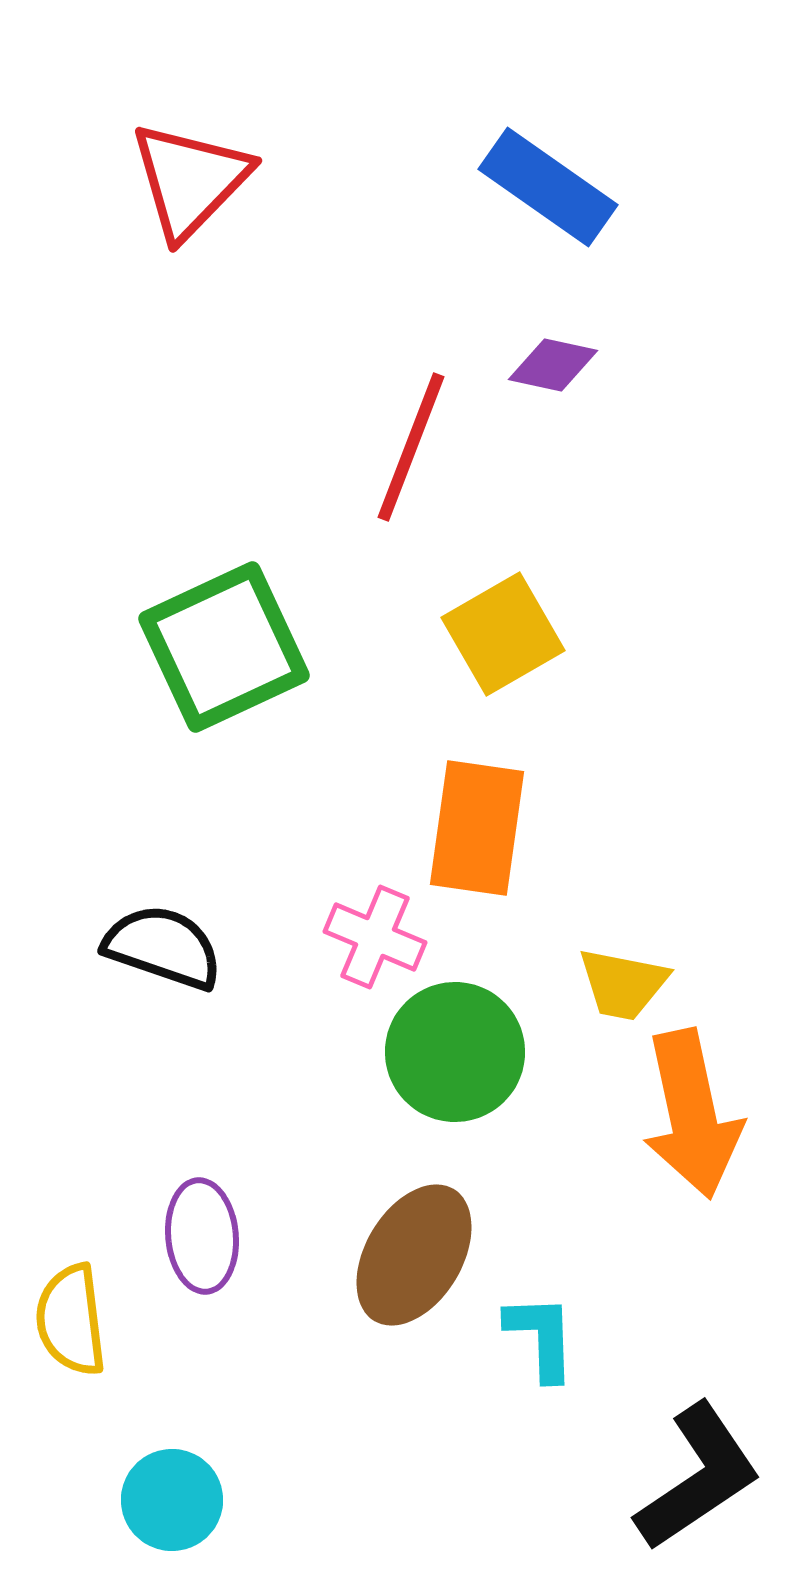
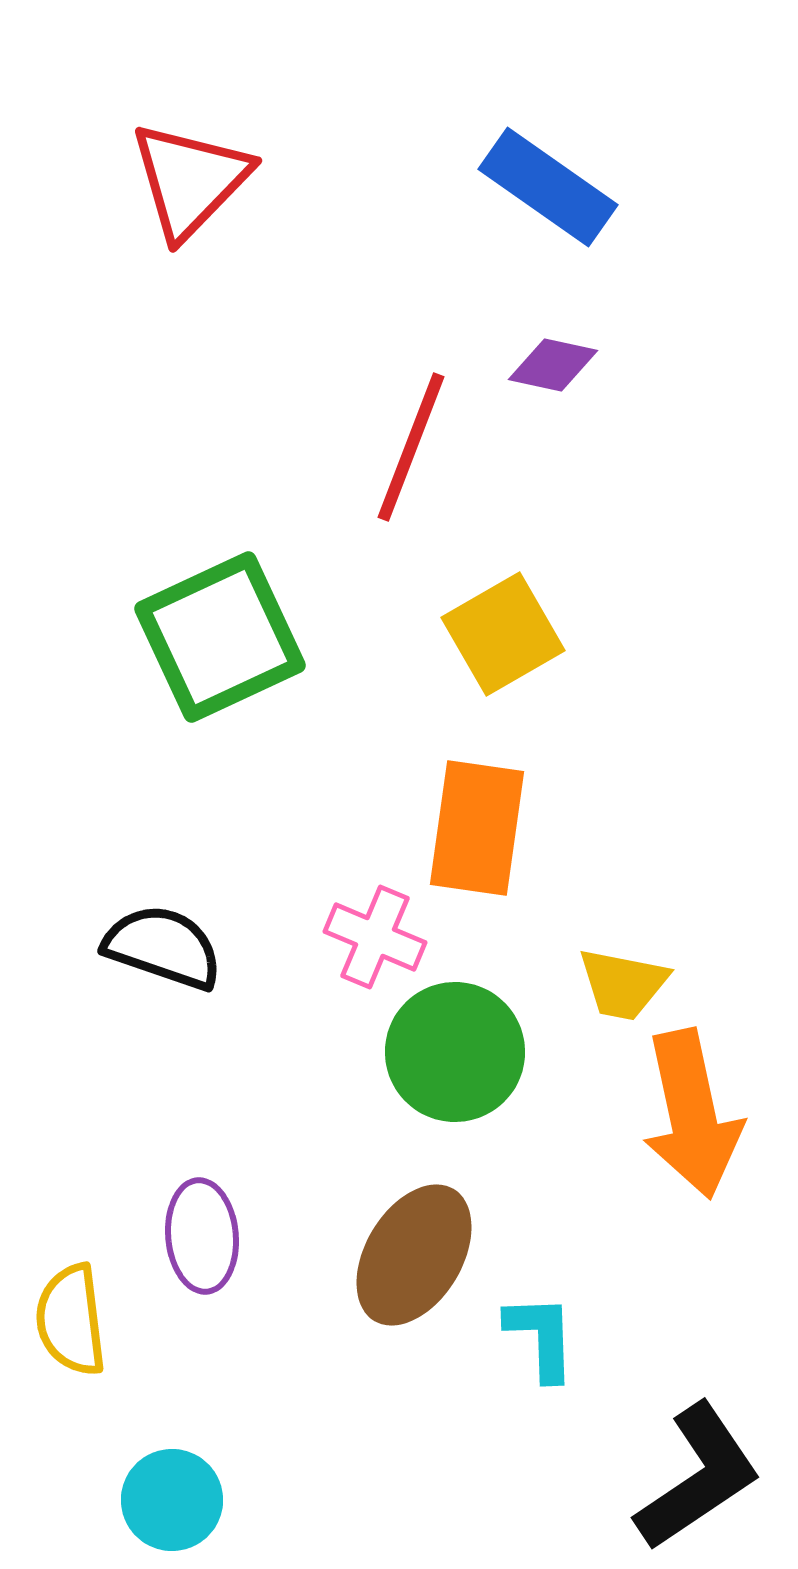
green square: moved 4 px left, 10 px up
